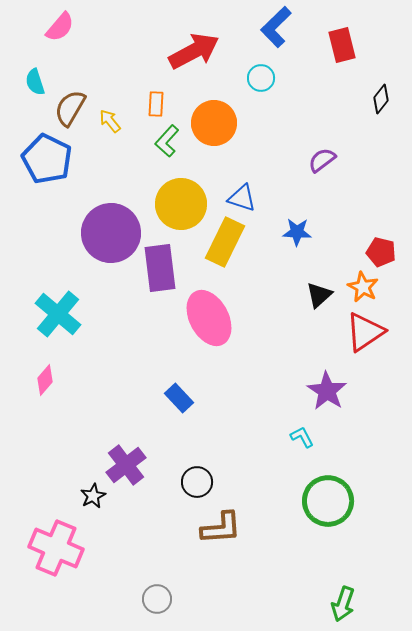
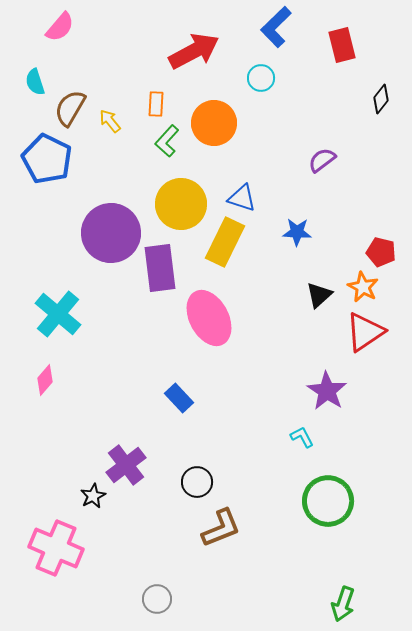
brown L-shape: rotated 18 degrees counterclockwise
